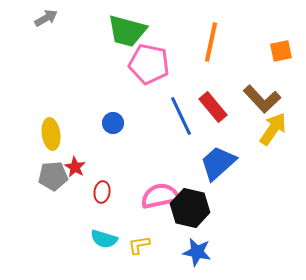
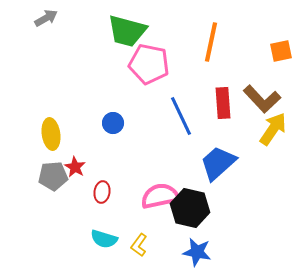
red rectangle: moved 10 px right, 4 px up; rotated 36 degrees clockwise
yellow L-shape: rotated 45 degrees counterclockwise
